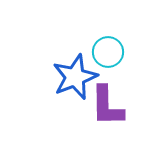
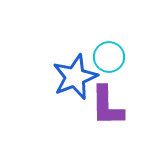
cyan circle: moved 1 px right, 5 px down
